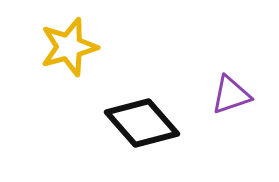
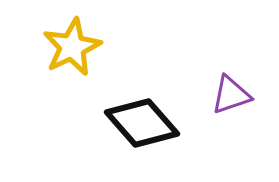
yellow star: moved 3 px right; rotated 10 degrees counterclockwise
